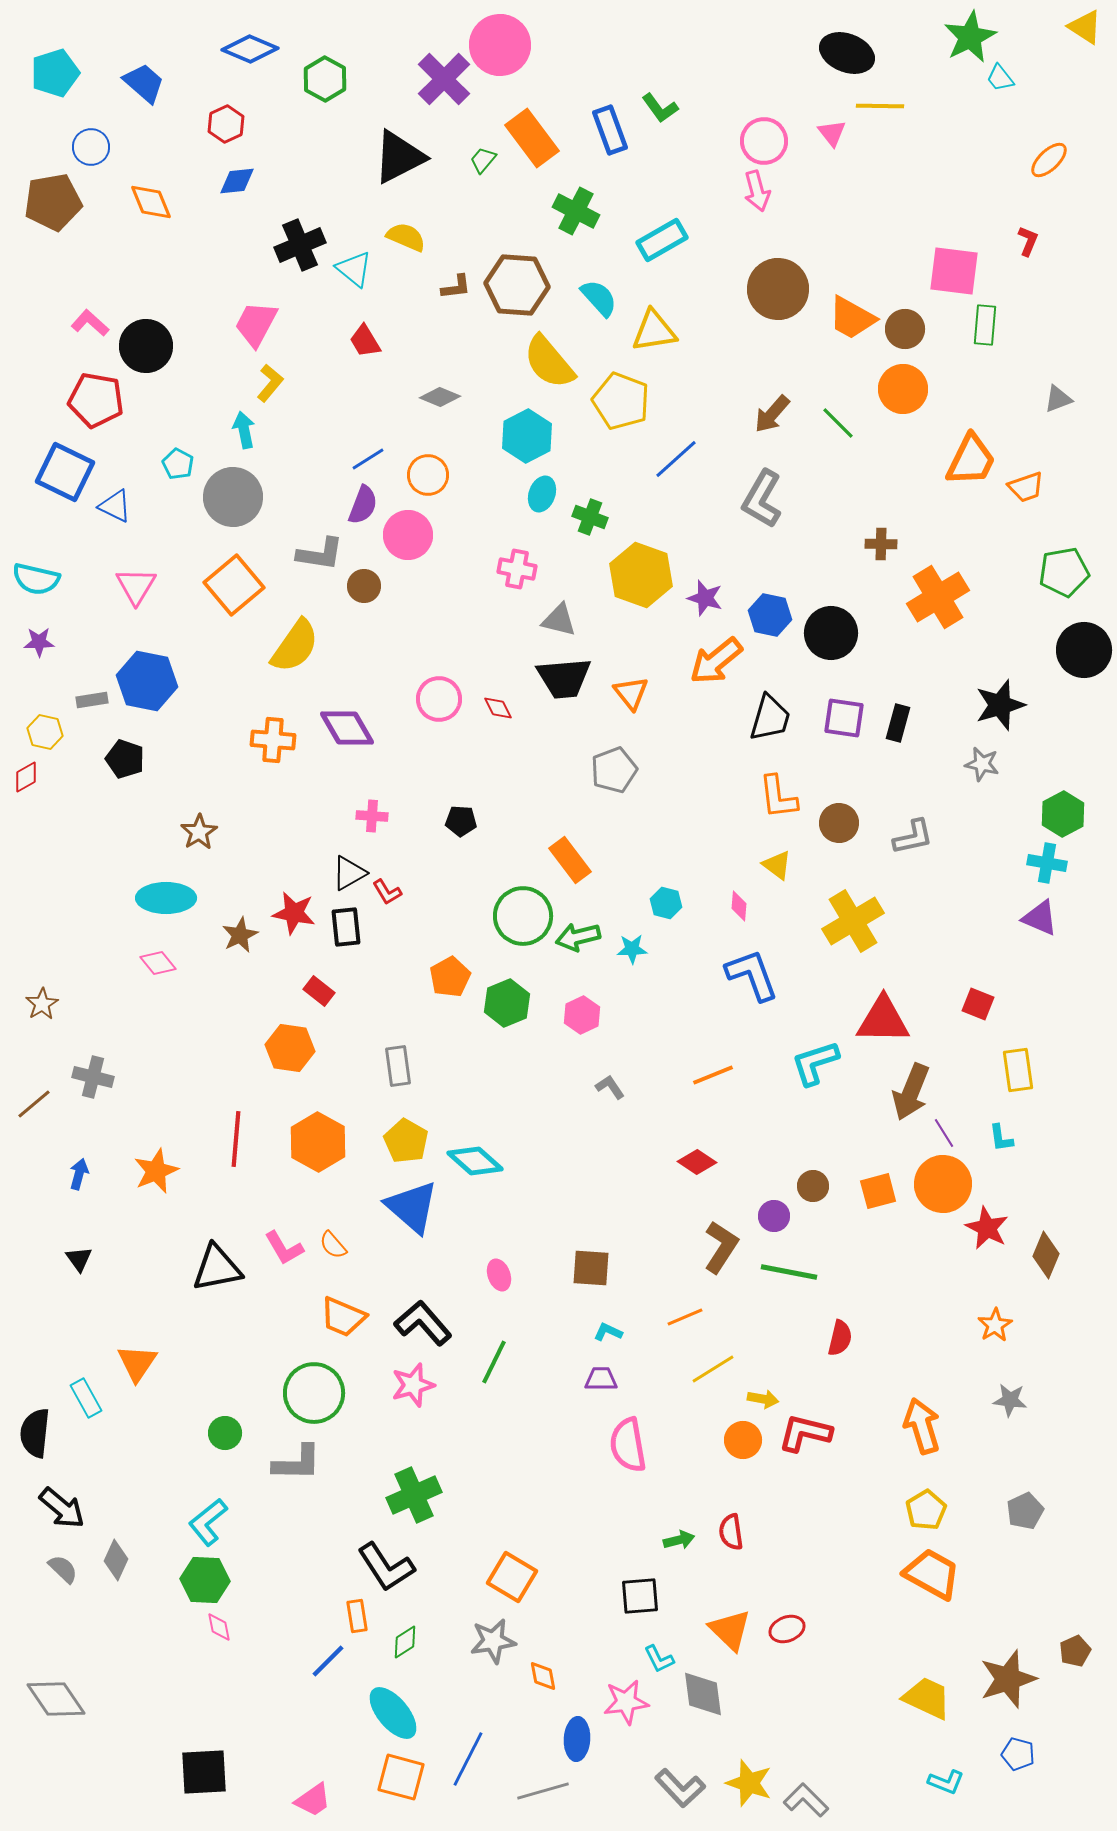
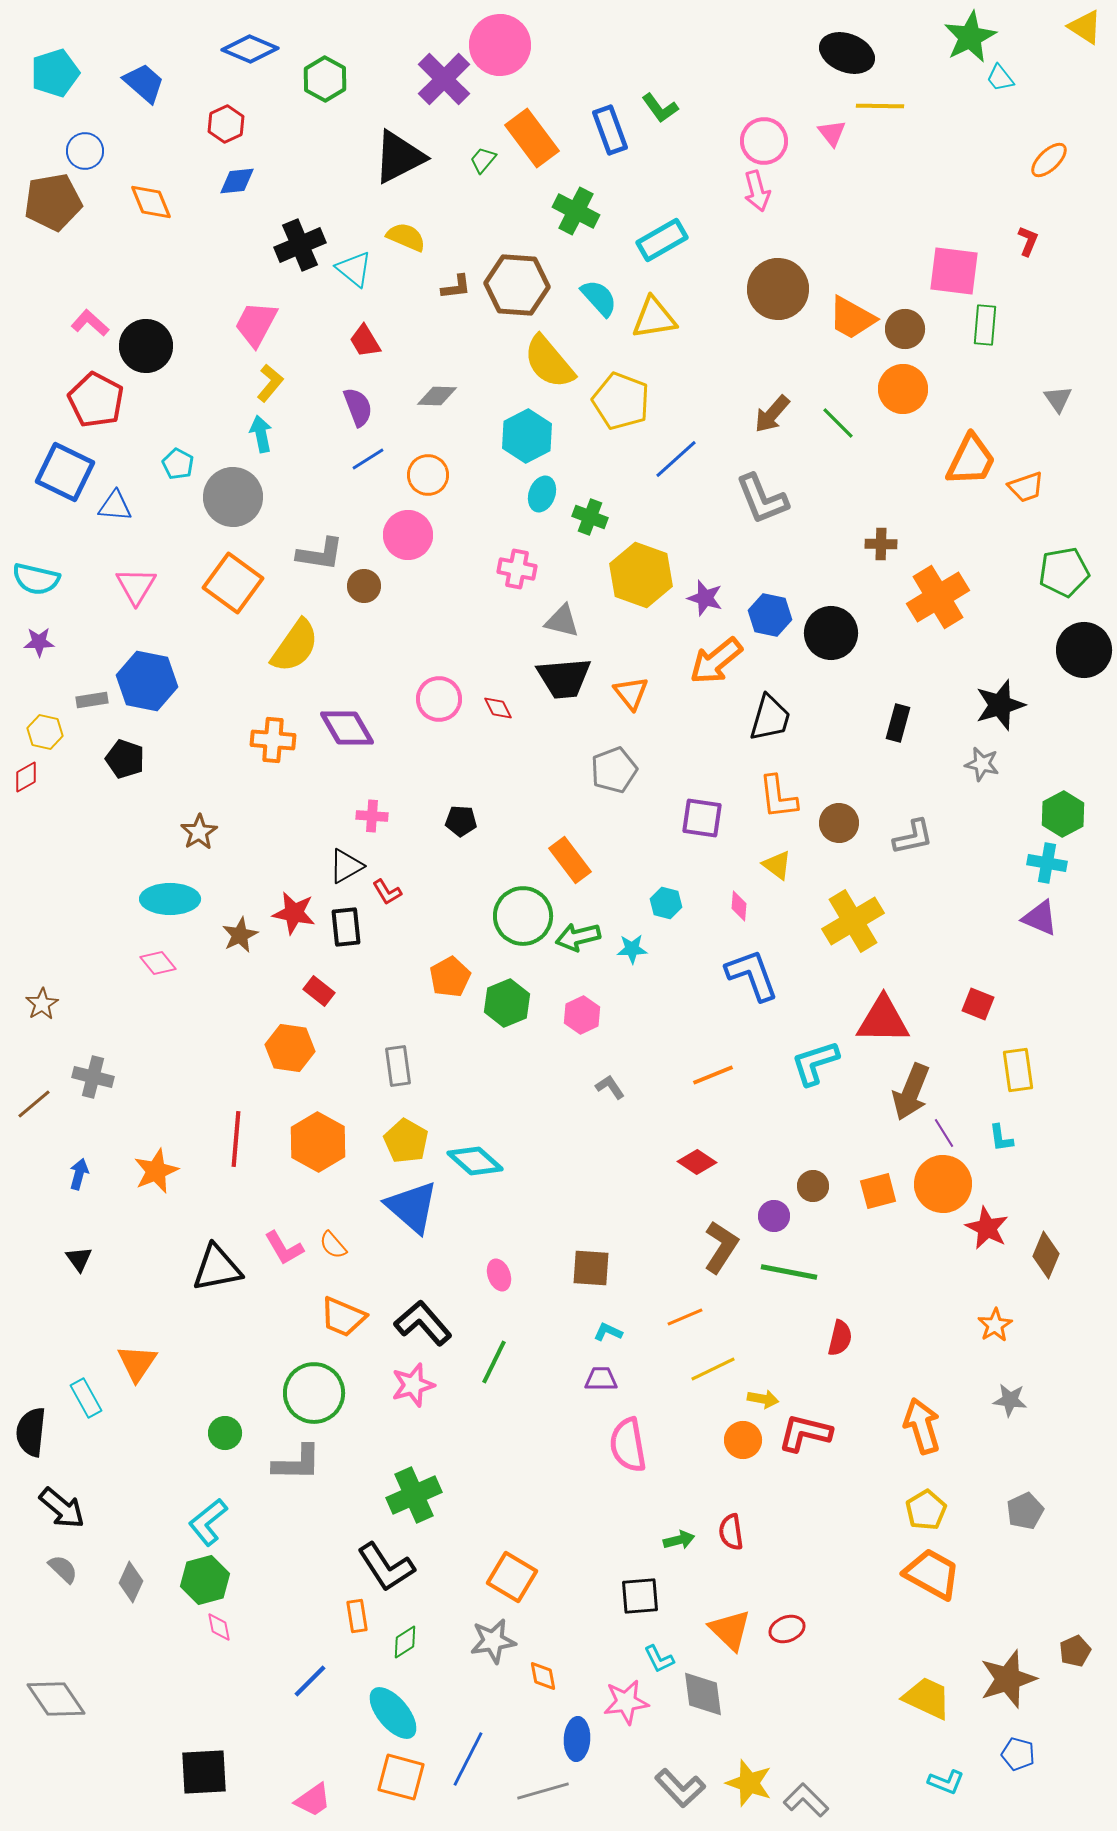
blue circle at (91, 147): moved 6 px left, 4 px down
yellow triangle at (654, 331): moved 13 px up
gray diamond at (440, 397): moved 3 px left, 1 px up; rotated 21 degrees counterclockwise
gray triangle at (1058, 399): rotated 44 degrees counterclockwise
red pentagon at (96, 400): rotated 18 degrees clockwise
cyan arrow at (244, 430): moved 17 px right, 4 px down
gray L-shape at (762, 499): rotated 52 degrees counterclockwise
purple semicircle at (363, 505): moved 5 px left, 98 px up; rotated 42 degrees counterclockwise
blue triangle at (115, 506): rotated 21 degrees counterclockwise
orange square at (234, 585): moved 1 px left, 2 px up; rotated 14 degrees counterclockwise
gray triangle at (559, 620): moved 3 px right, 1 px down
purple square at (844, 718): moved 142 px left, 100 px down
black triangle at (349, 873): moved 3 px left, 7 px up
cyan ellipse at (166, 898): moved 4 px right, 1 px down
yellow line at (713, 1369): rotated 6 degrees clockwise
black semicircle at (35, 1433): moved 4 px left, 1 px up
gray diamond at (116, 1560): moved 15 px right, 22 px down
green hexagon at (205, 1580): rotated 18 degrees counterclockwise
blue line at (328, 1661): moved 18 px left, 20 px down
